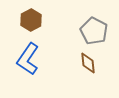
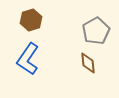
brown hexagon: rotated 10 degrees clockwise
gray pentagon: moved 2 px right; rotated 16 degrees clockwise
